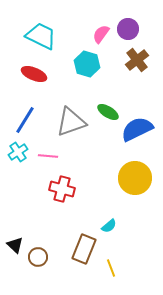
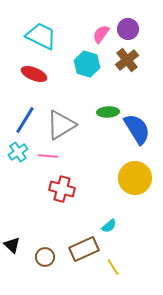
brown cross: moved 10 px left
green ellipse: rotated 35 degrees counterclockwise
gray triangle: moved 10 px left, 3 px down; rotated 12 degrees counterclockwise
blue semicircle: rotated 84 degrees clockwise
black triangle: moved 3 px left
brown rectangle: rotated 44 degrees clockwise
brown circle: moved 7 px right
yellow line: moved 2 px right, 1 px up; rotated 12 degrees counterclockwise
